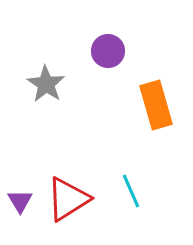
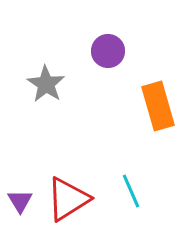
orange rectangle: moved 2 px right, 1 px down
